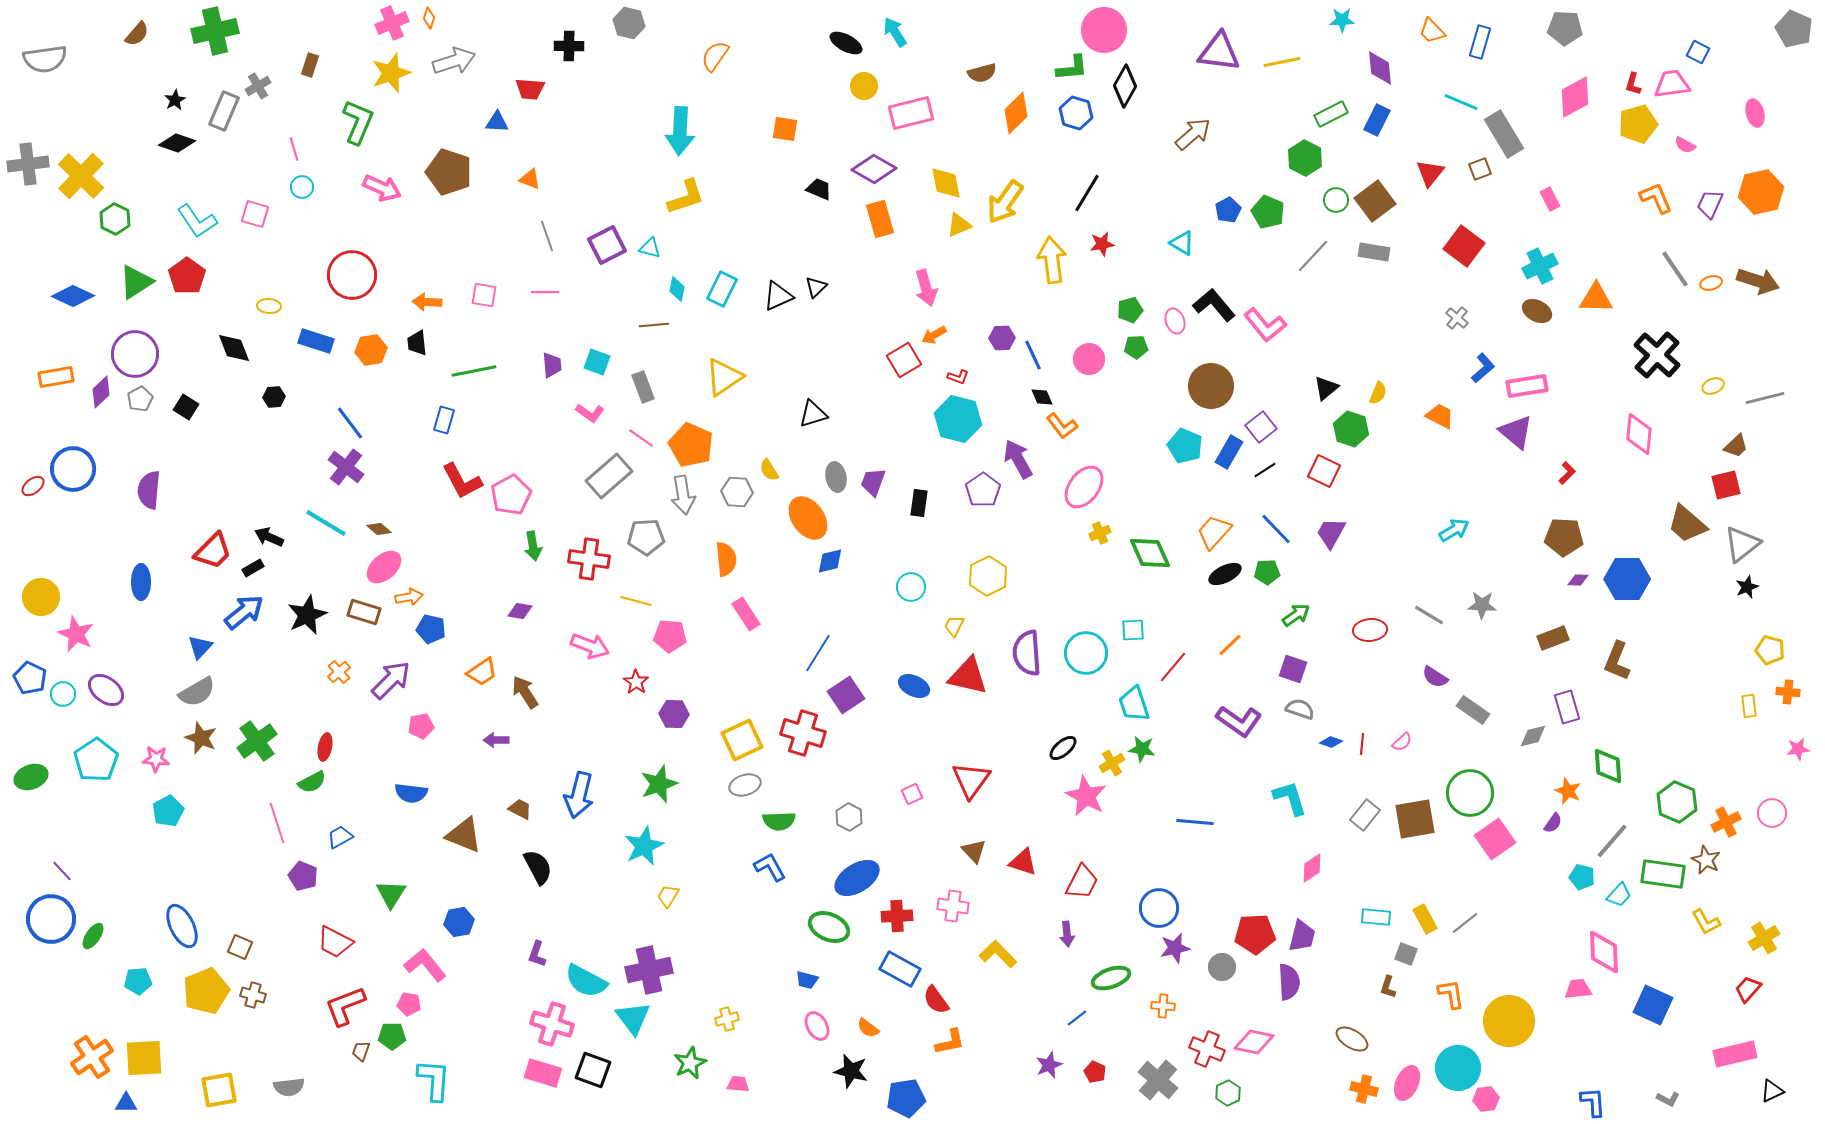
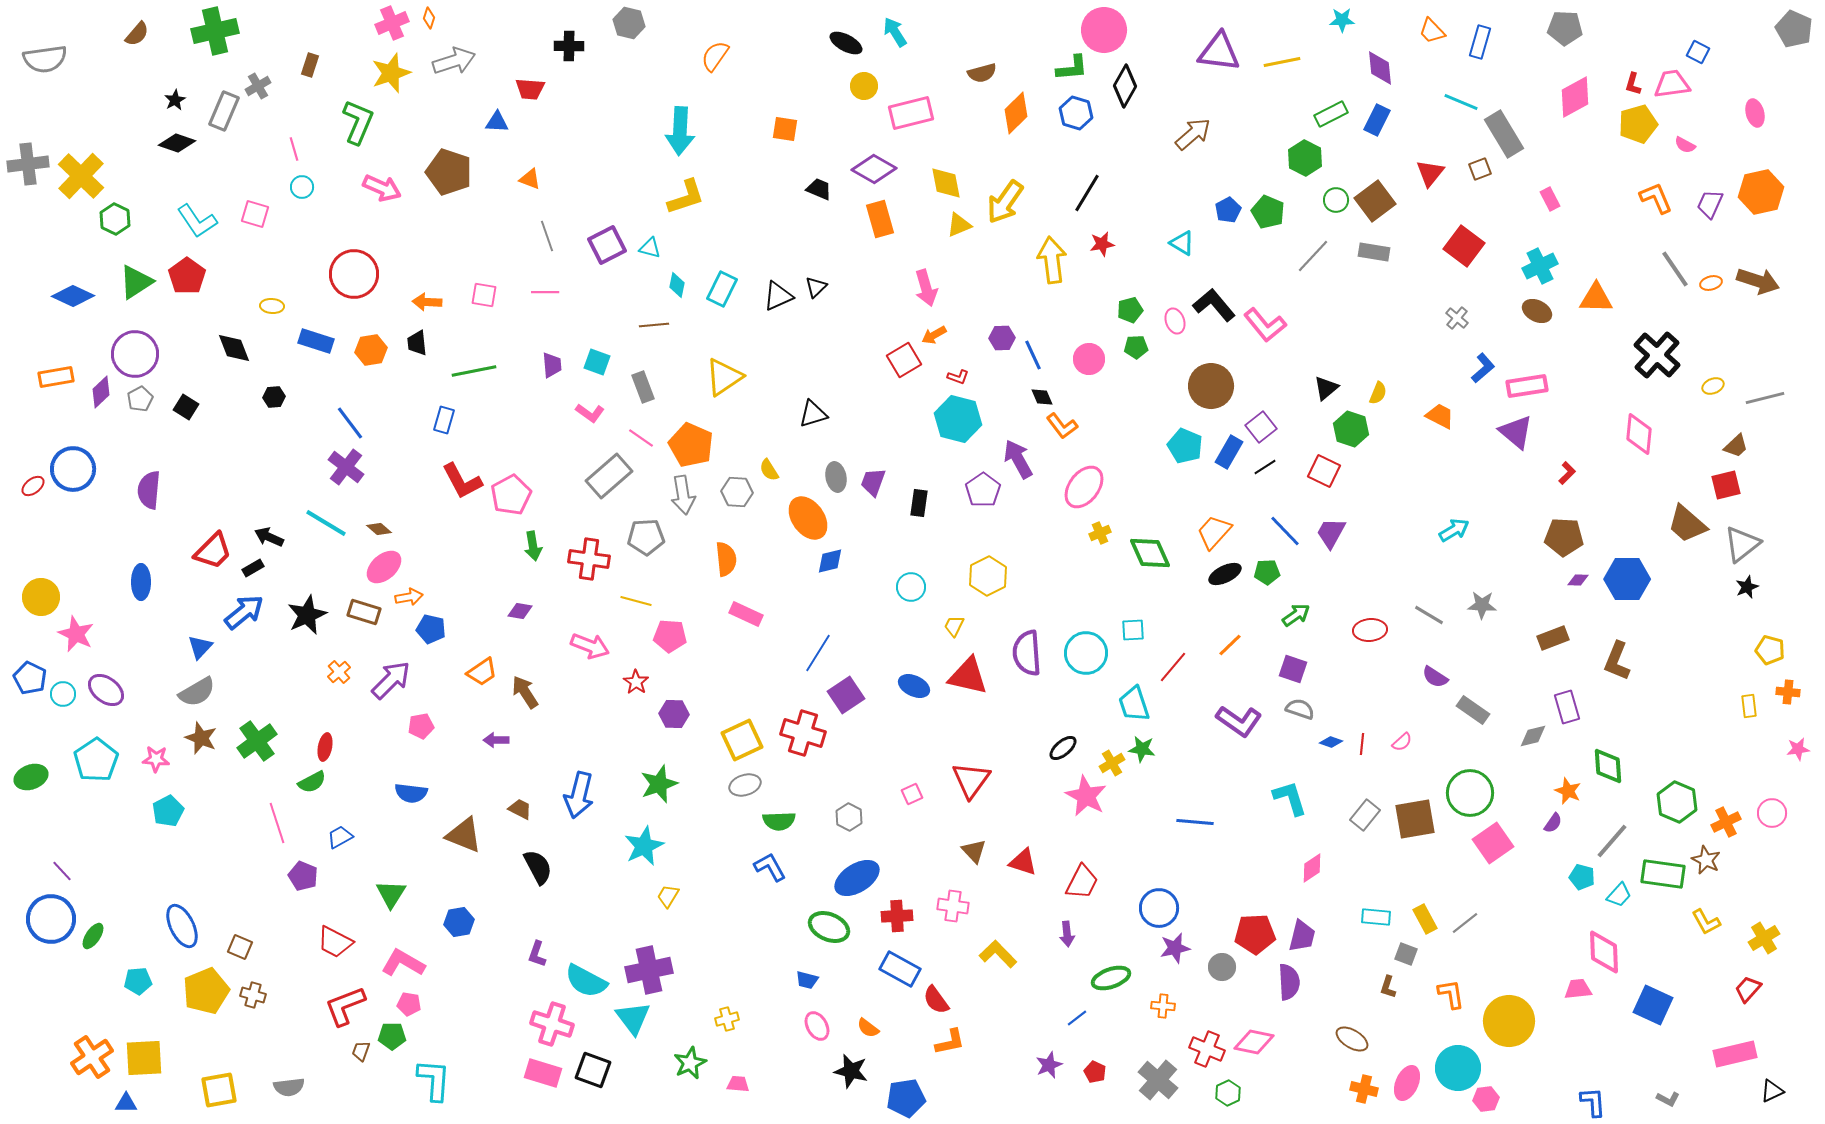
red circle at (352, 275): moved 2 px right, 1 px up
cyan diamond at (677, 289): moved 4 px up
yellow ellipse at (269, 306): moved 3 px right
black line at (1265, 470): moved 3 px up
blue line at (1276, 529): moved 9 px right, 2 px down
pink rectangle at (746, 614): rotated 32 degrees counterclockwise
pink square at (1495, 839): moved 2 px left, 4 px down
pink L-shape at (425, 965): moved 22 px left, 2 px up; rotated 21 degrees counterclockwise
